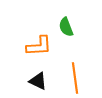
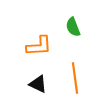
green semicircle: moved 7 px right
black triangle: moved 3 px down
